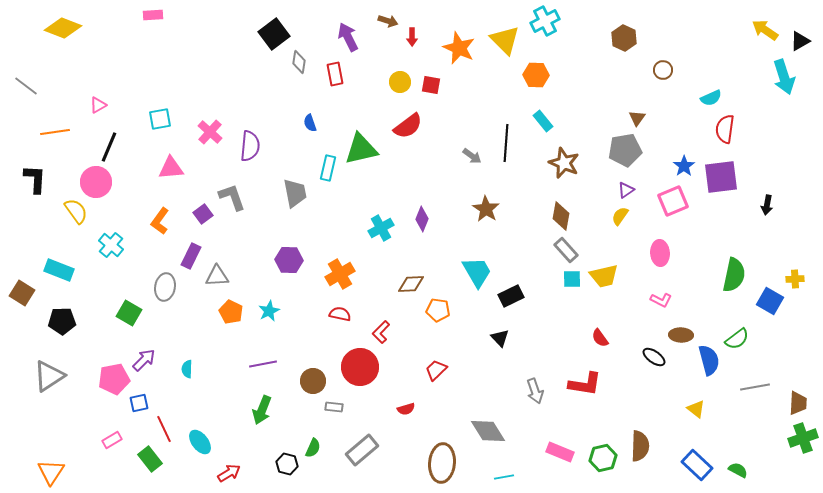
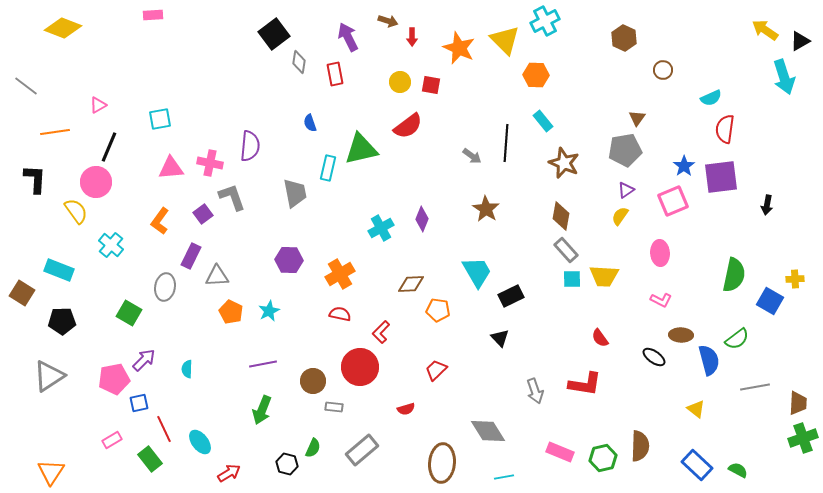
pink cross at (210, 132): moved 31 px down; rotated 30 degrees counterclockwise
yellow trapezoid at (604, 276): rotated 16 degrees clockwise
